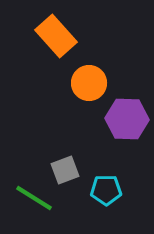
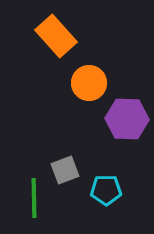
green line: rotated 57 degrees clockwise
